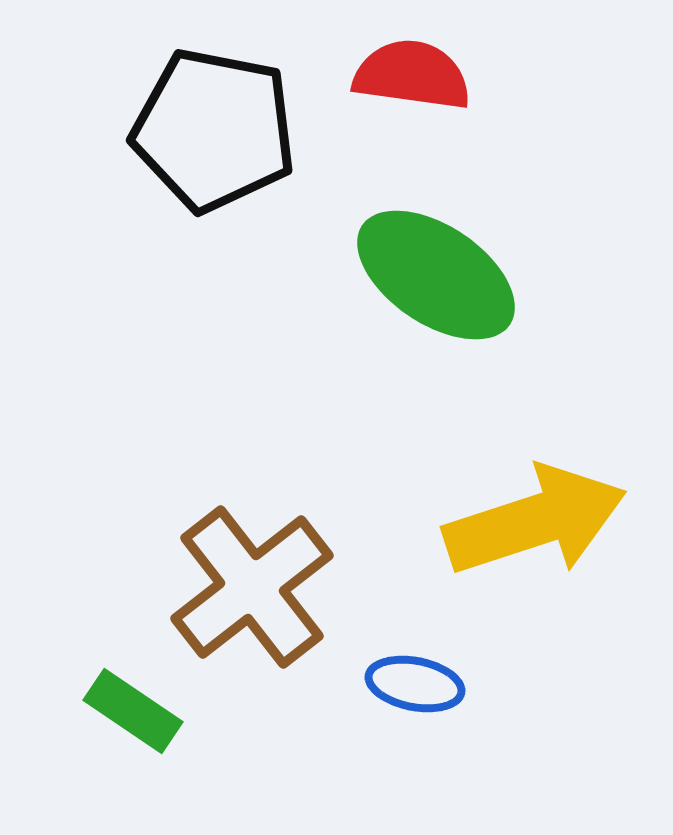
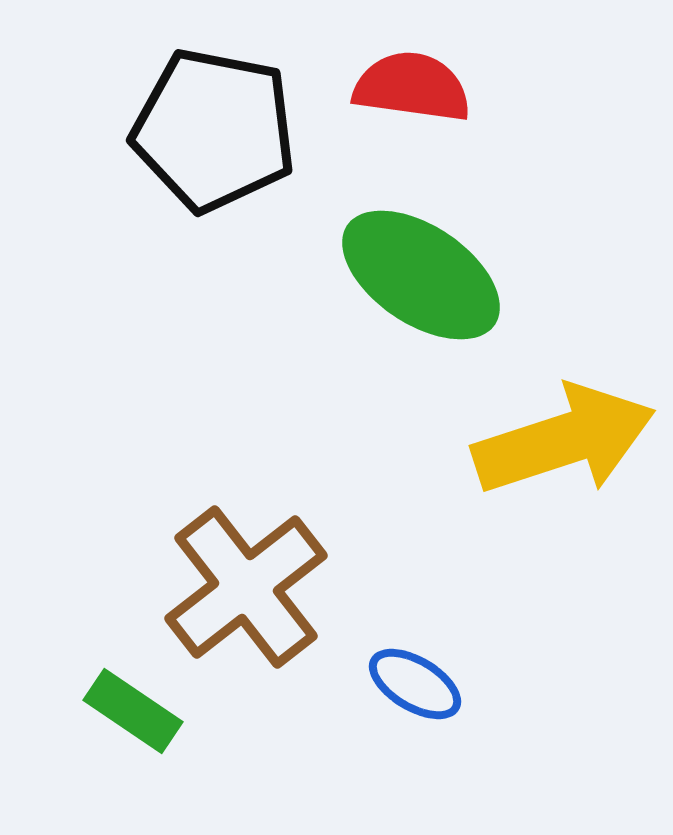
red semicircle: moved 12 px down
green ellipse: moved 15 px left
yellow arrow: moved 29 px right, 81 px up
brown cross: moved 6 px left
blue ellipse: rotated 20 degrees clockwise
